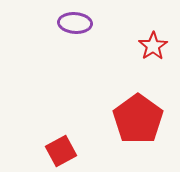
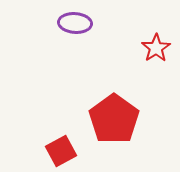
red star: moved 3 px right, 2 px down
red pentagon: moved 24 px left
